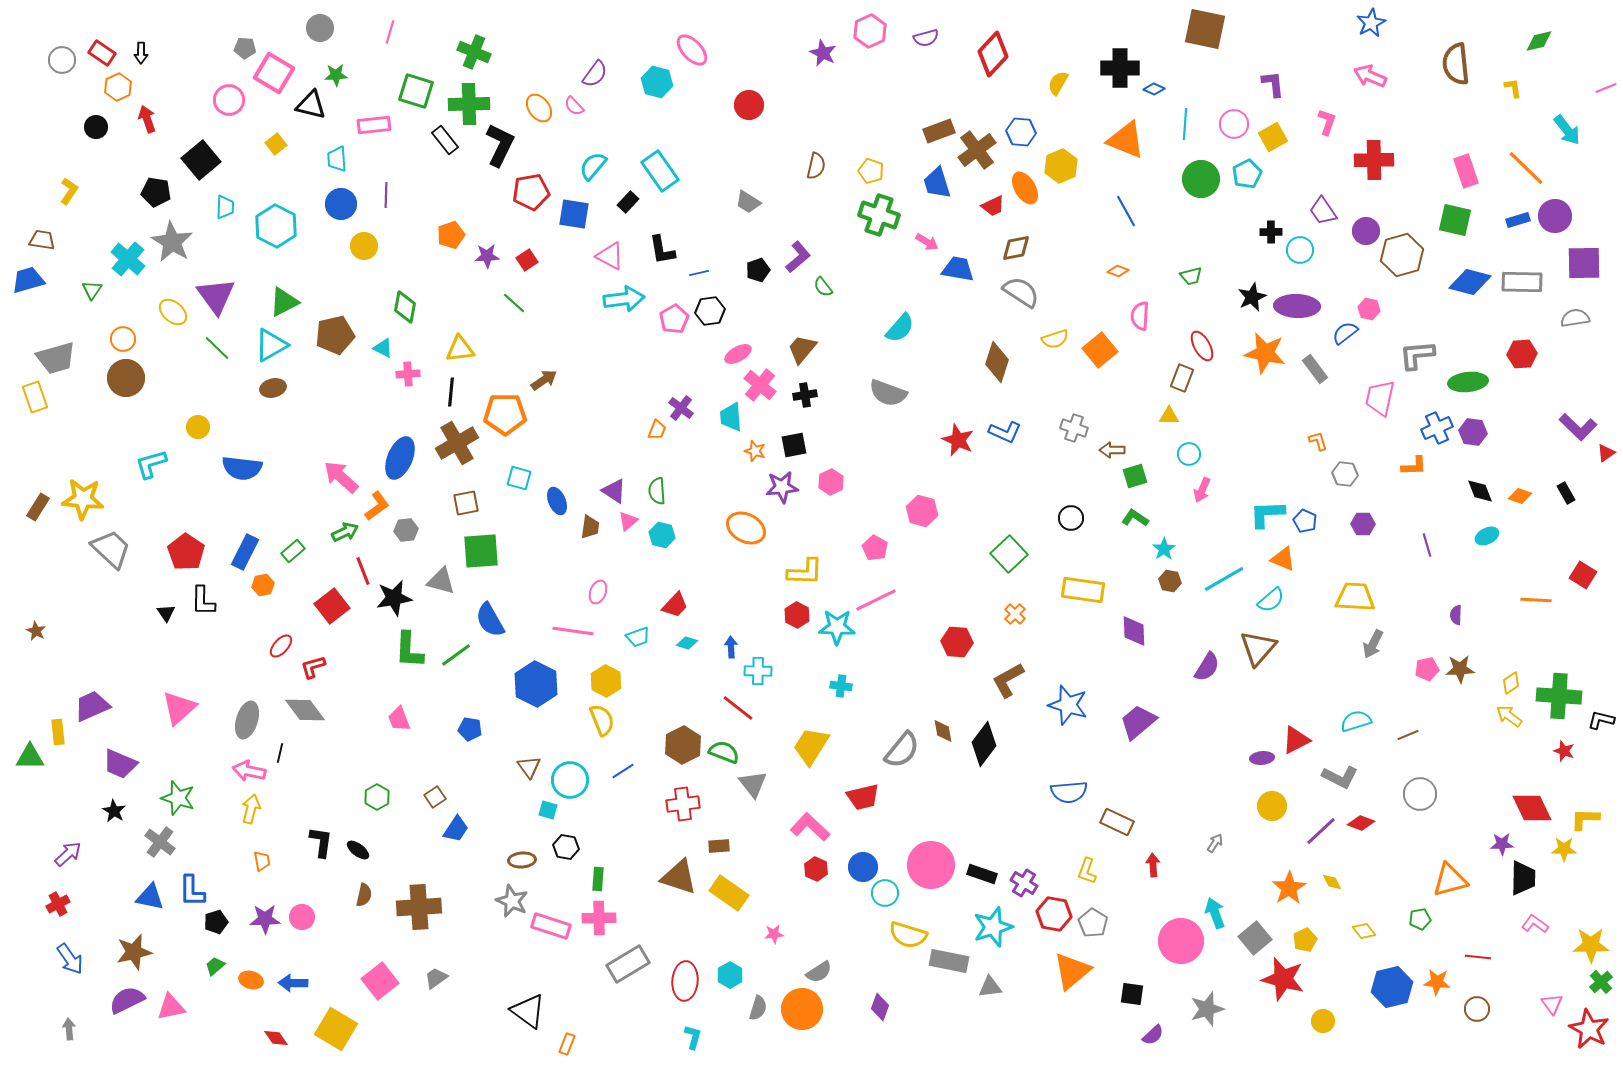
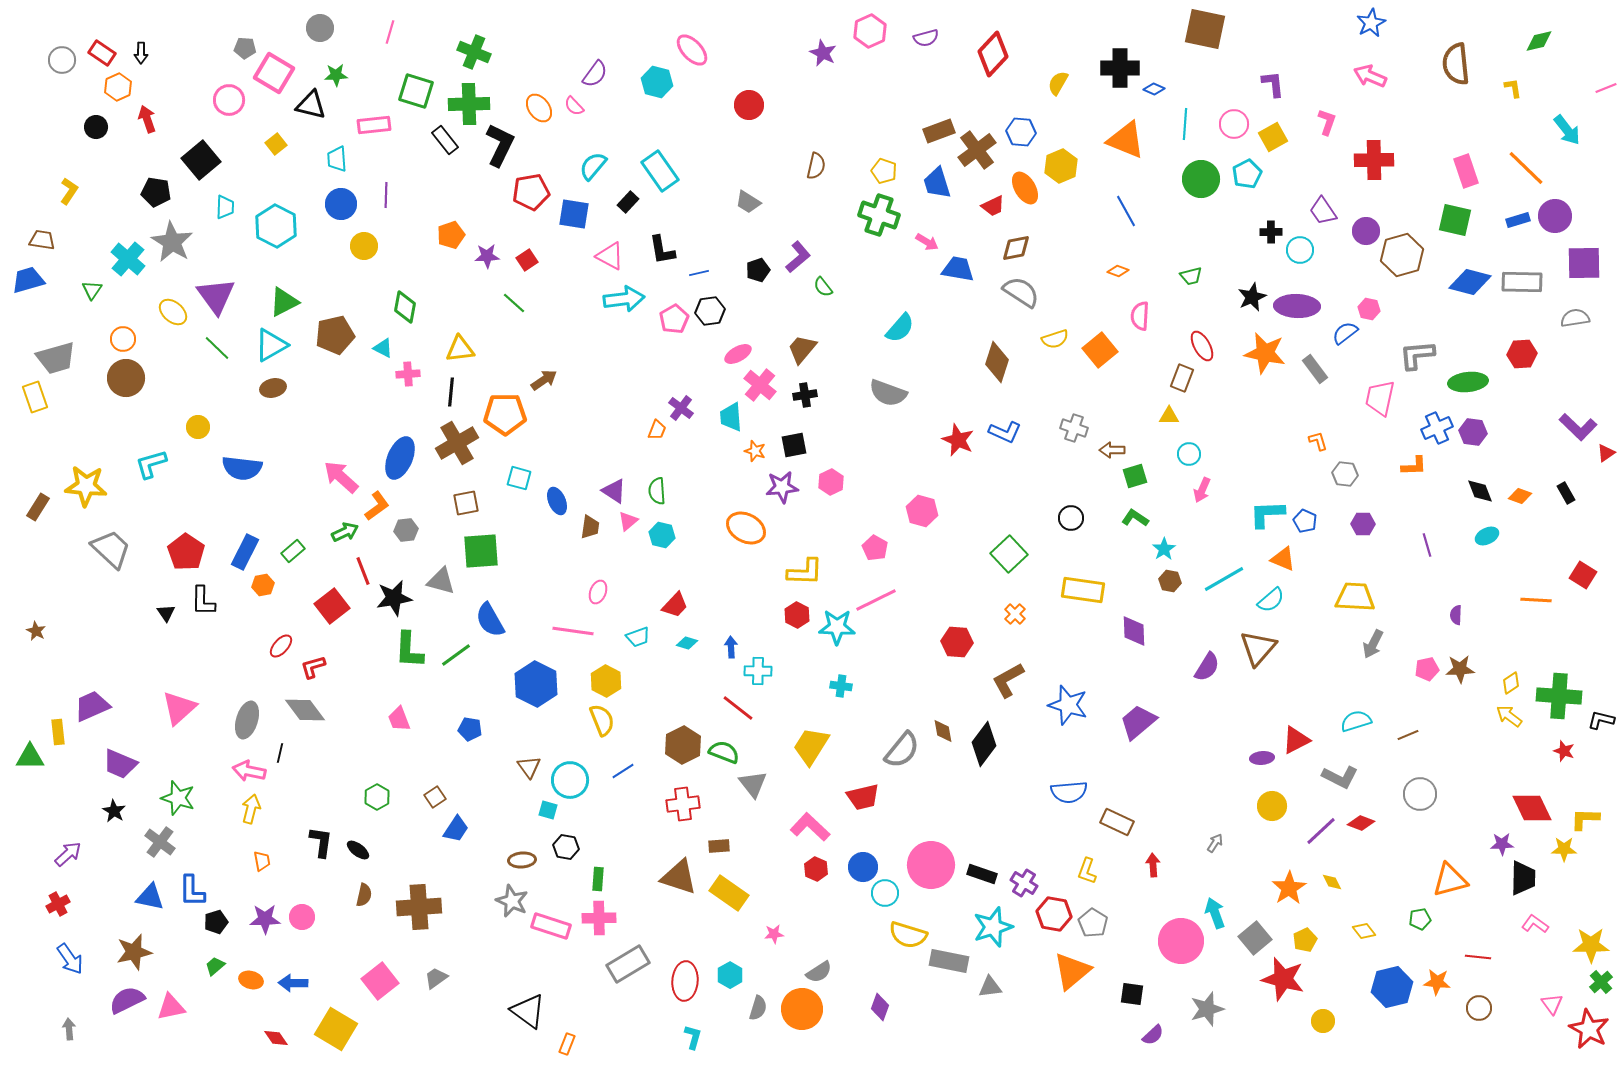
yellow pentagon at (871, 171): moved 13 px right
yellow star at (83, 499): moved 3 px right, 13 px up
brown circle at (1477, 1009): moved 2 px right, 1 px up
